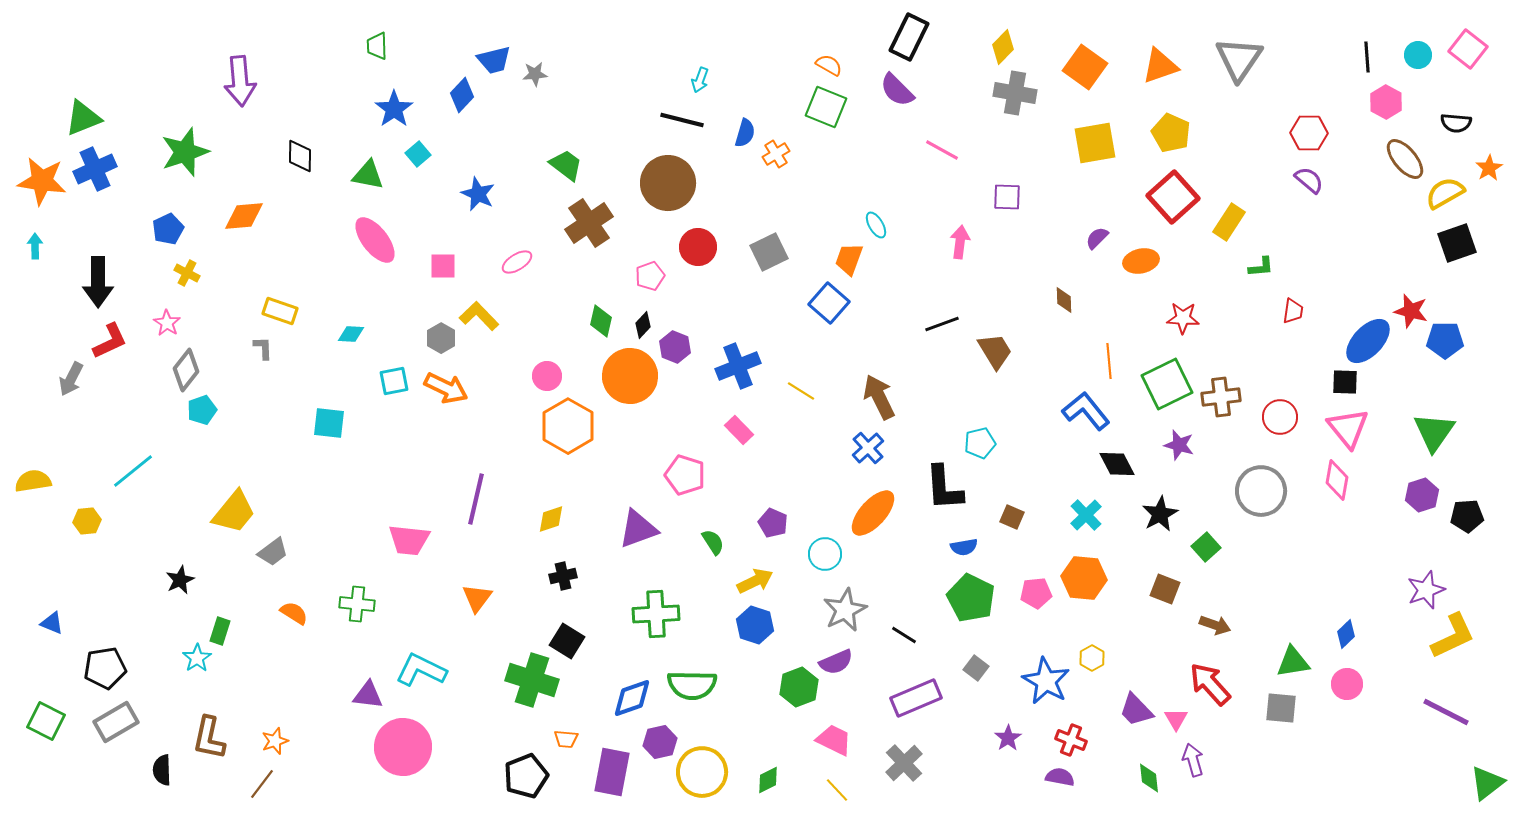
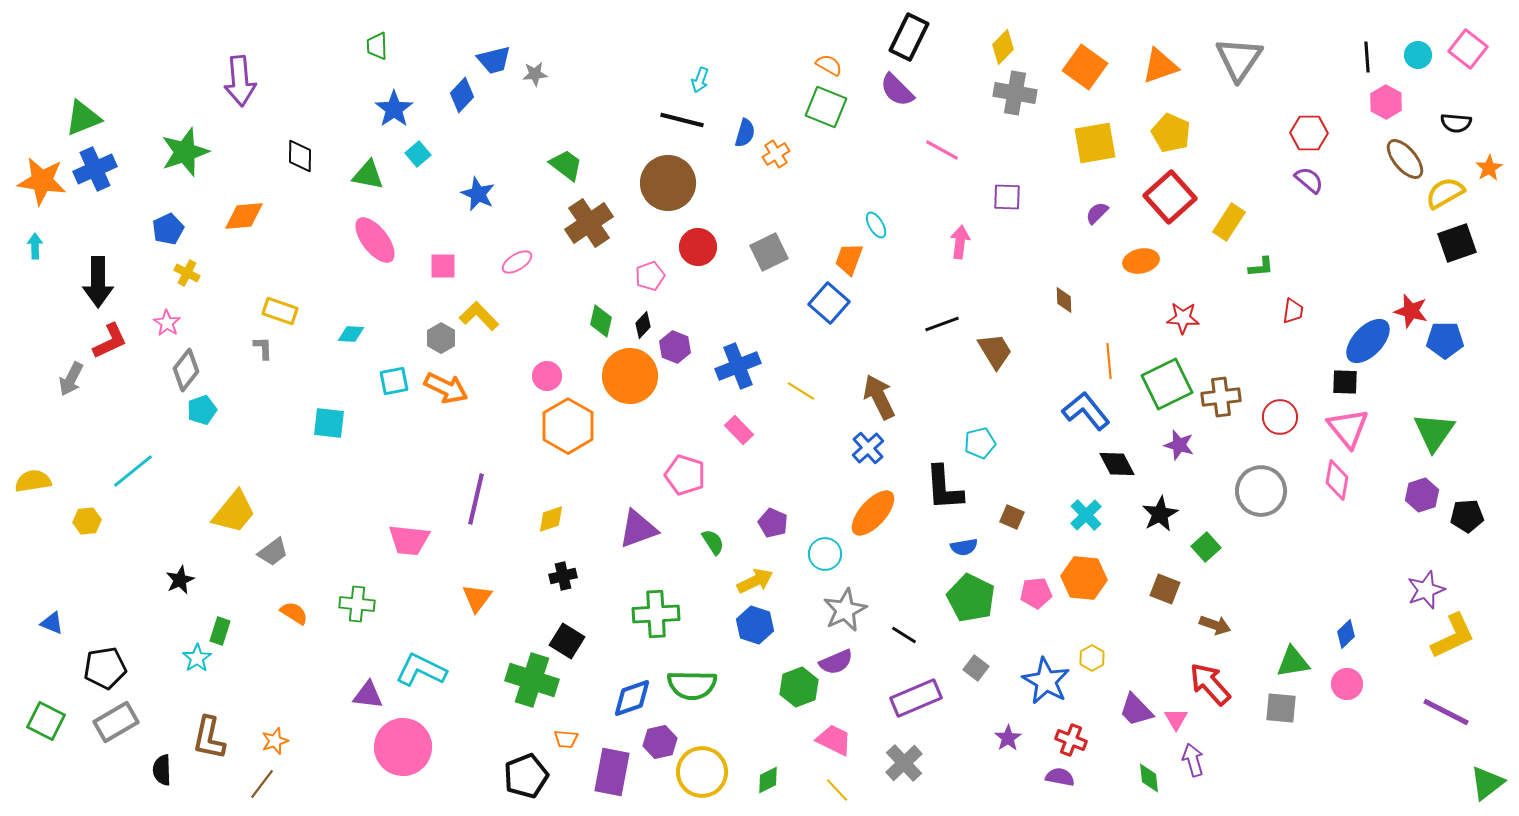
red square at (1173, 197): moved 3 px left
purple semicircle at (1097, 238): moved 25 px up
